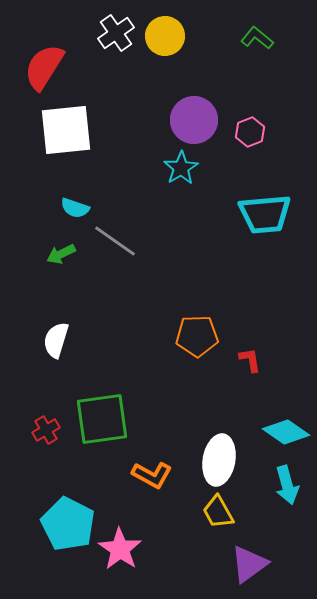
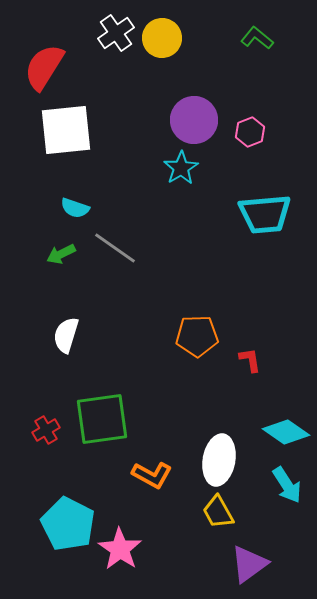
yellow circle: moved 3 px left, 2 px down
gray line: moved 7 px down
white semicircle: moved 10 px right, 5 px up
cyan arrow: rotated 18 degrees counterclockwise
